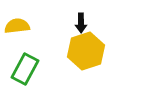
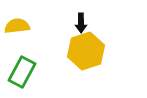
green rectangle: moved 3 px left, 3 px down
